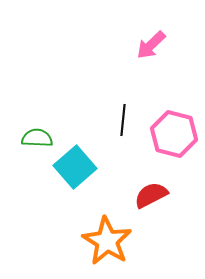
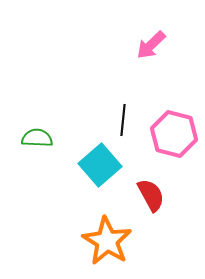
cyan square: moved 25 px right, 2 px up
red semicircle: rotated 88 degrees clockwise
